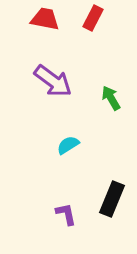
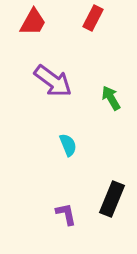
red trapezoid: moved 12 px left, 3 px down; rotated 108 degrees clockwise
cyan semicircle: rotated 100 degrees clockwise
